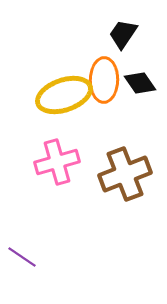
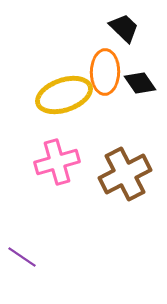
black trapezoid: moved 1 px right, 6 px up; rotated 100 degrees clockwise
orange ellipse: moved 1 px right, 8 px up
brown cross: rotated 6 degrees counterclockwise
